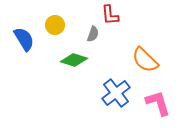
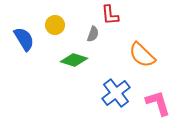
orange semicircle: moved 3 px left, 5 px up
